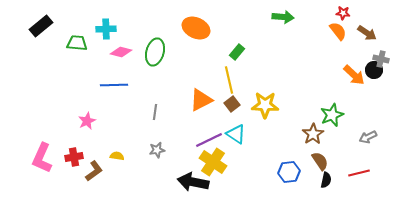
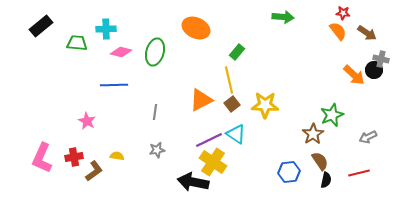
pink star: rotated 18 degrees counterclockwise
